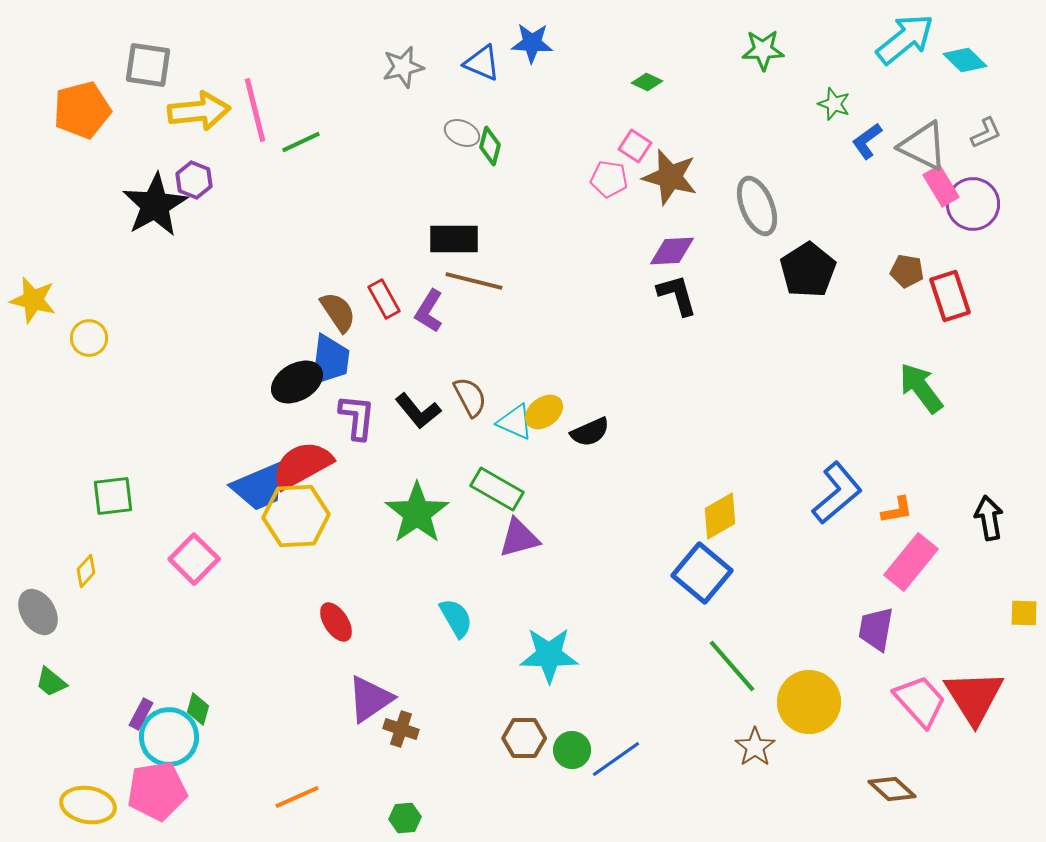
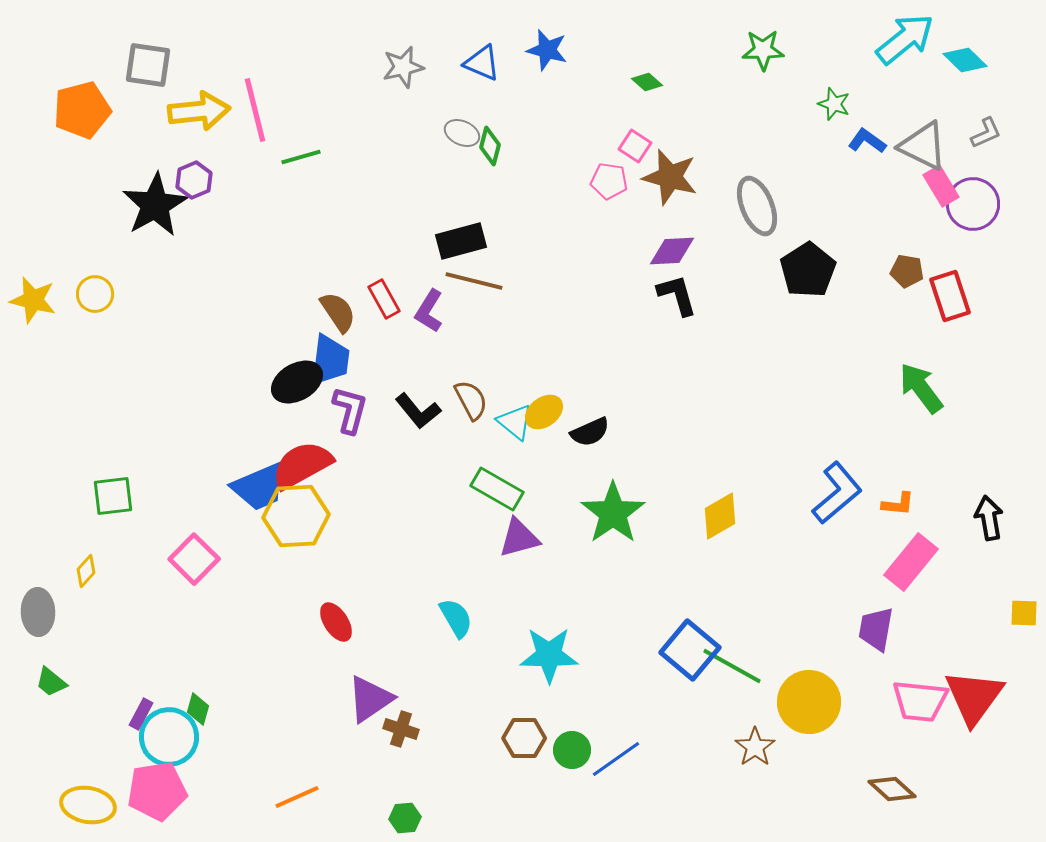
blue star at (532, 43): moved 15 px right, 7 px down; rotated 12 degrees clockwise
green diamond at (647, 82): rotated 16 degrees clockwise
blue L-shape at (867, 141): rotated 72 degrees clockwise
green line at (301, 142): moved 15 px down; rotated 9 degrees clockwise
pink pentagon at (609, 179): moved 2 px down
purple hexagon at (194, 180): rotated 15 degrees clockwise
black rectangle at (454, 239): moved 7 px right, 2 px down; rotated 15 degrees counterclockwise
yellow circle at (89, 338): moved 6 px right, 44 px up
brown semicircle at (470, 397): moved 1 px right, 3 px down
purple L-shape at (357, 417): moved 7 px left, 7 px up; rotated 9 degrees clockwise
cyan triangle at (515, 422): rotated 15 degrees clockwise
orange L-shape at (897, 510): moved 1 px right, 6 px up; rotated 16 degrees clockwise
green star at (417, 513): moved 196 px right
blue square at (702, 573): moved 12 px left, 77 px down
gray ellipse at (38, 612): rotated 30 degrees clockwise
green line at (732, 666): rotated 20 degrees counterclockwise
red triangle at (974, 697): rotated 8 degrees clockwise
pink trapezoid at (920, 701): rotated 138 degrees clockwise
